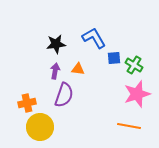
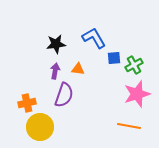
green cross: rotated 30 degrees clockwise
